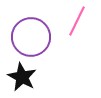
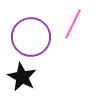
pink line: moved 4 px left, 3 px down
